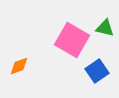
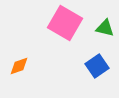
pink square: moved 7 px left, 17 px up
blue square: moved 5 px up
